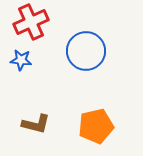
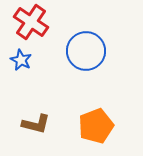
red cross: rotated 32 degrees counterclockwise
blue star: rotated 20 degrees clockwise
orange pentagon: rotated 8 degrees counterclockwise
